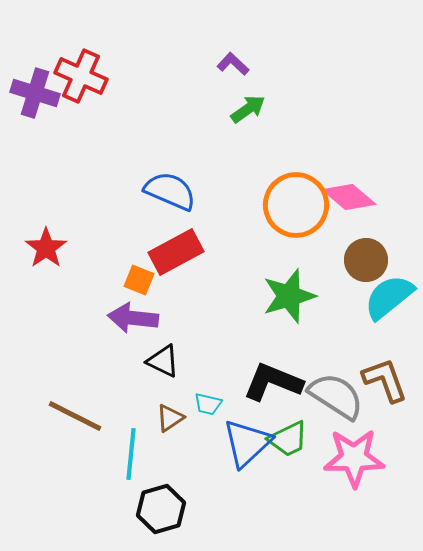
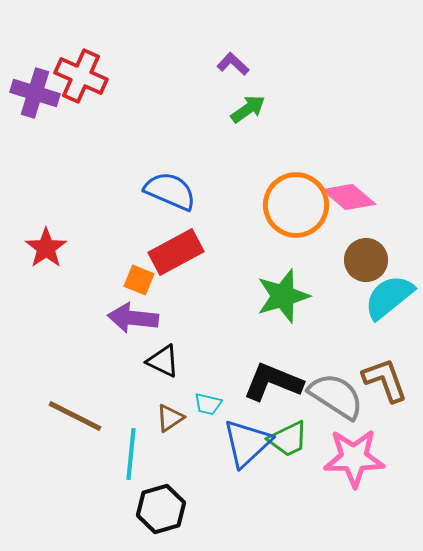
green star: moved 6 px left
